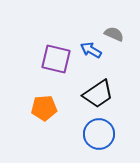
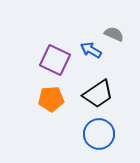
purple square: moved 1 px left, 1 px down; rotated 12 degrees clockwise
orange pentagon: moved 7 px right, 9 px up
